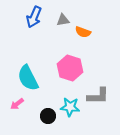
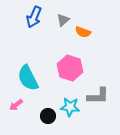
gray triangle: rotated 32 degrees counterclockwise
pink arrow: moved 1 px left, 1 px down
